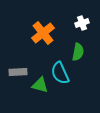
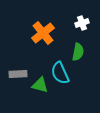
gray rectangle: moved 2 px down
